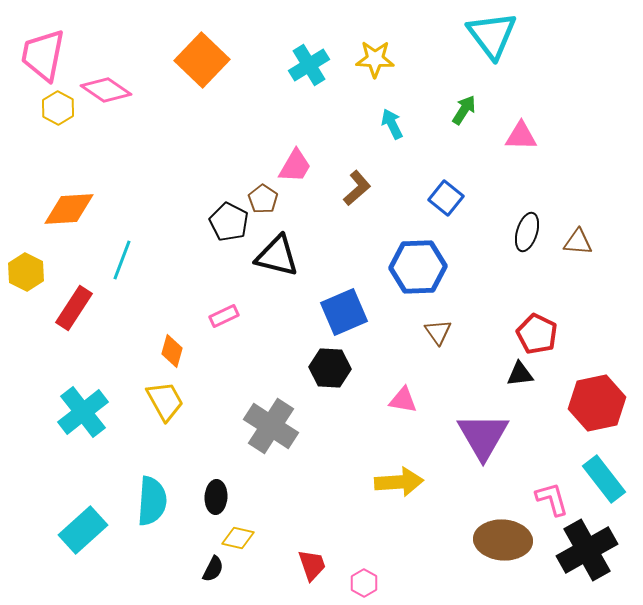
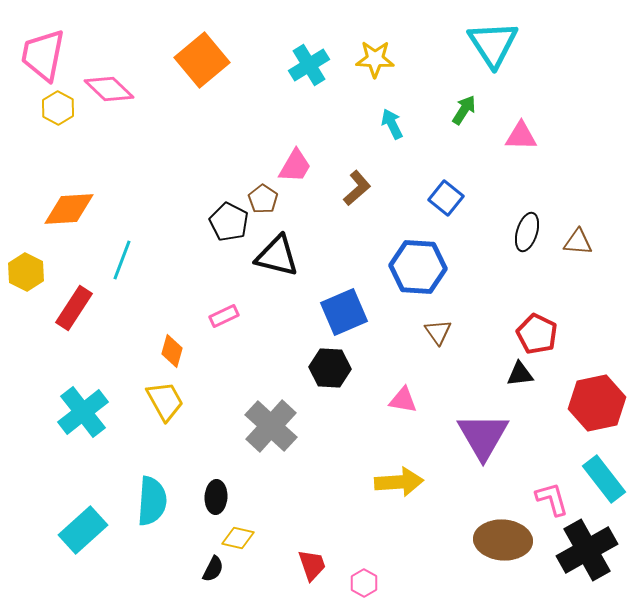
cyan triangle at (492, 35): moved 1 px right, 9 px down; rotated 4 degrees clockwise
orange square at (202, 60): rotated 6 degrees clockwise
pink diamond at (106, 90): moved 3 px right, 1 px up; rotated 9 degrees clockwise
blue hexagon at (418, 267): rotated 6 degrees clockwise
gray cross at (271, 426): rotated 10 degrees clockwise
